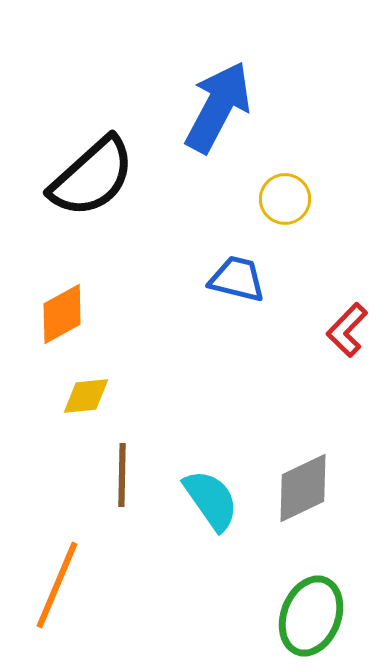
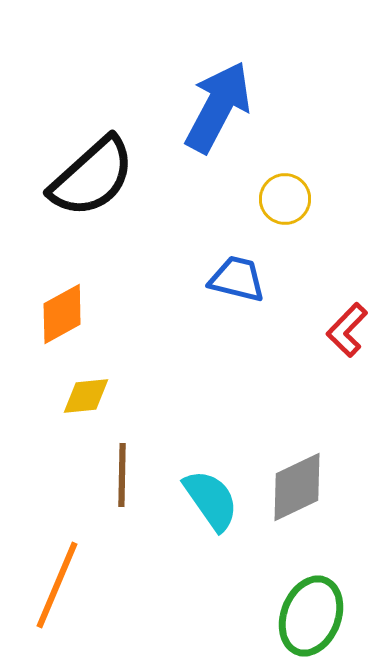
gray diamond: moved 6 px left, 1 px up
